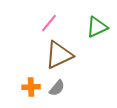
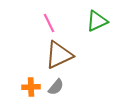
pink line: rotated 66 degrees counterclockwise
green triangle: moved 6 px up
gray semicircle: moved 1 px left, 1 px up
